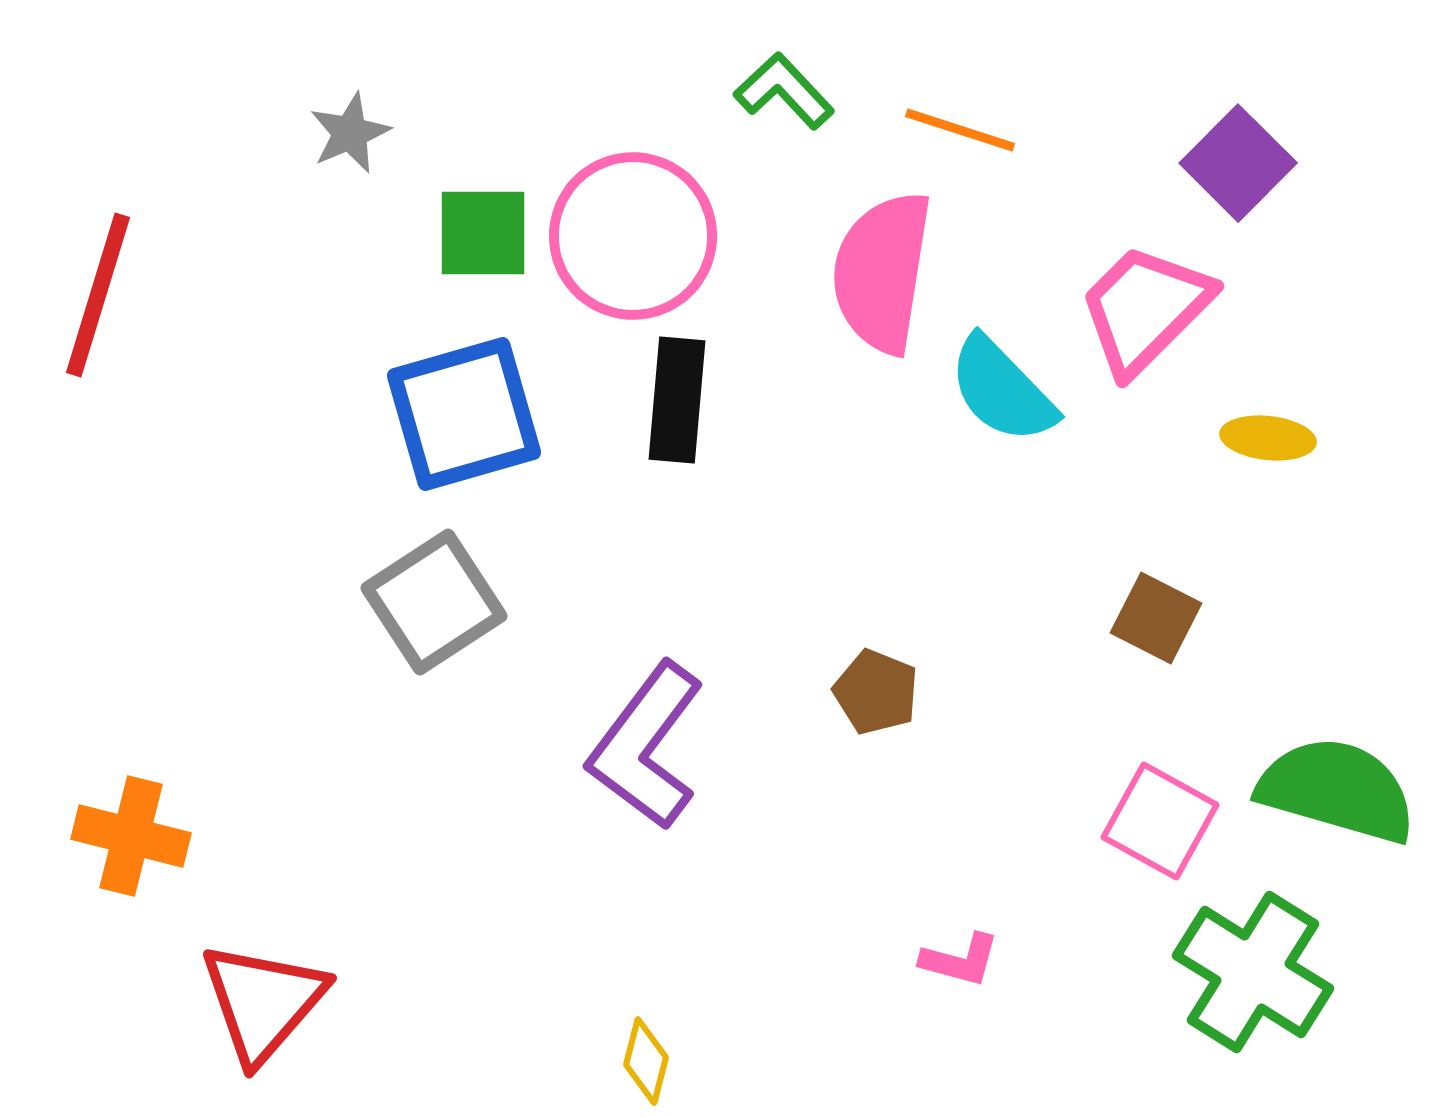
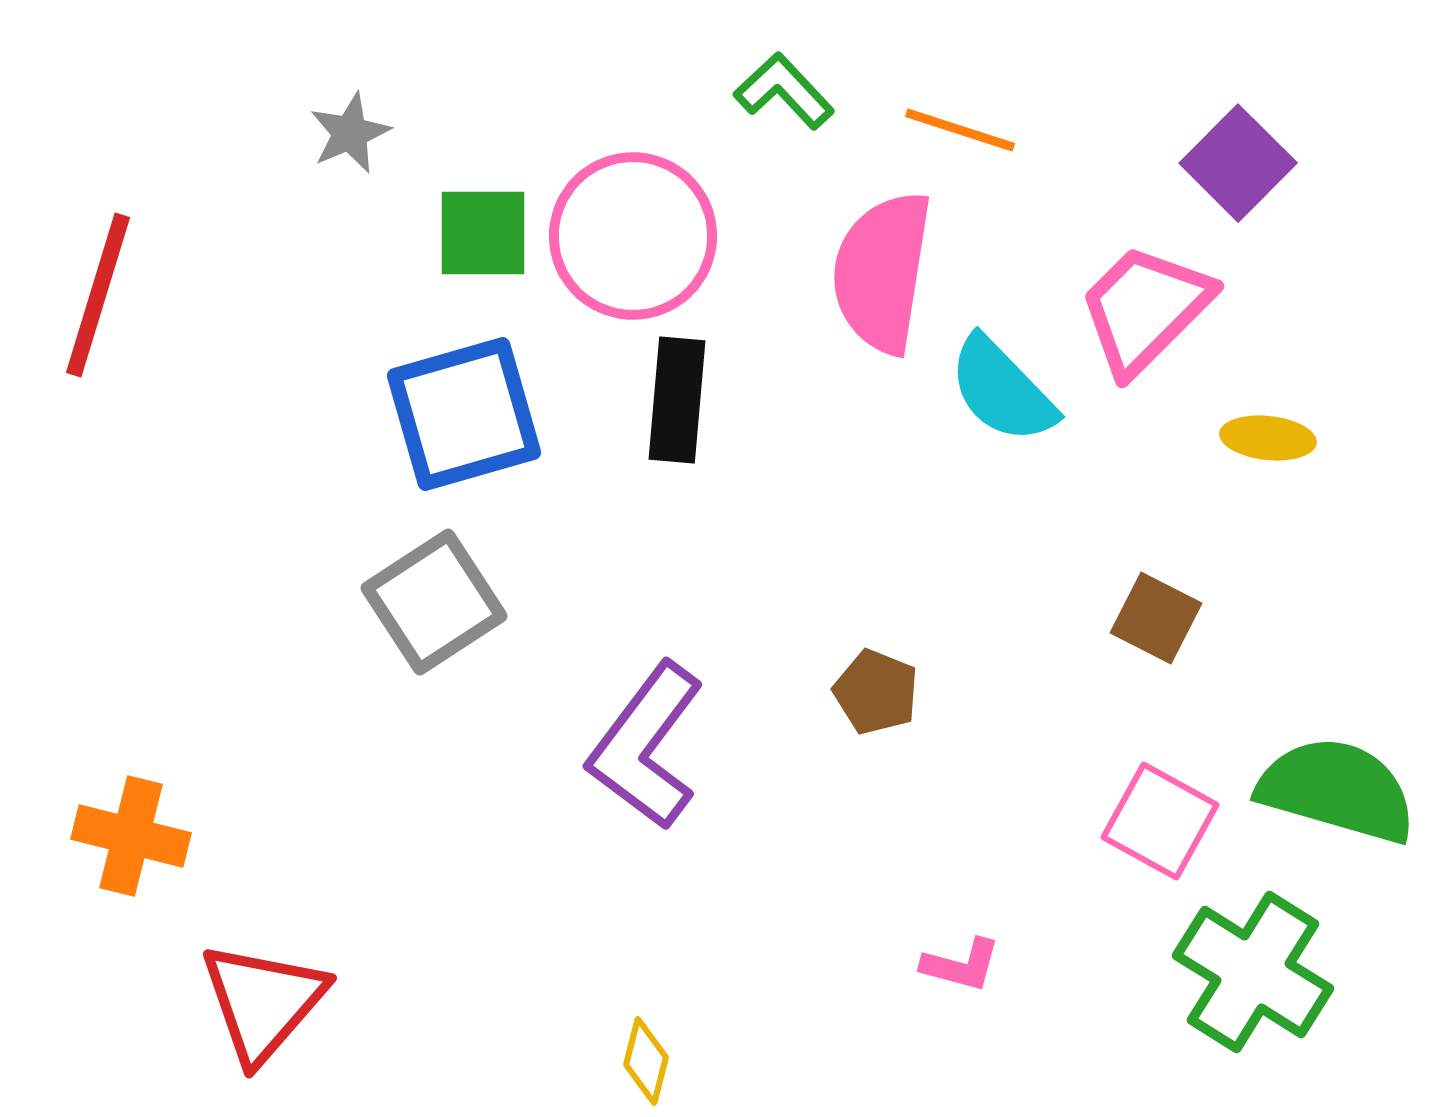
pink L-shape: moved 1 px right, 5 px down
